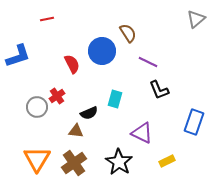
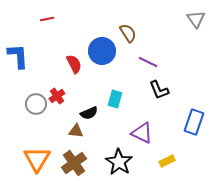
gray triangle: rotated 24 degrees counterclockwise
blue L-shape: rotated 76 degrees counterclockwise
red semicircle: moved 2 px right
gray circle: moved 1 px left, 3 px up
